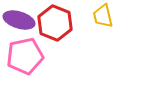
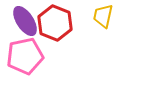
yellow trapezoid: rotated 25 degrees clockwise
purple ellipse: moved 6 px right, 1 px down; rotated 40 degrees clockwise
